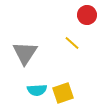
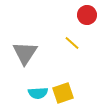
cyan semicircle: moved 1 px right, 3 px down
